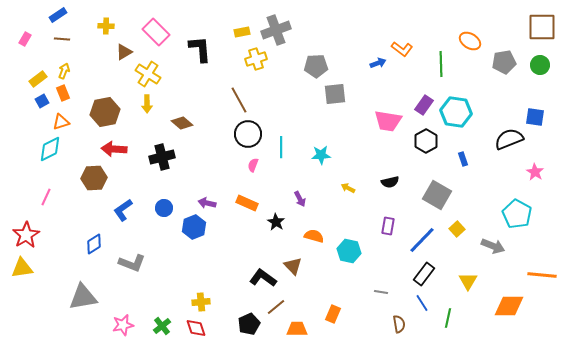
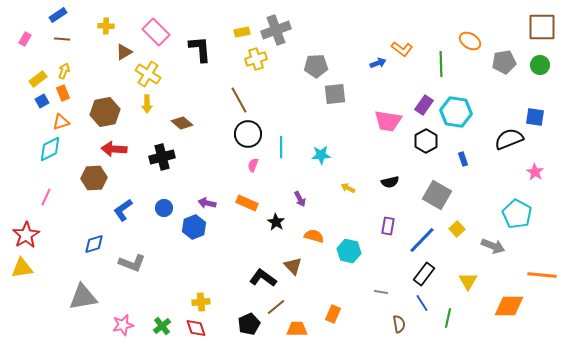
blue diamond at (94, 244): rotated 15 degrees clockwise
